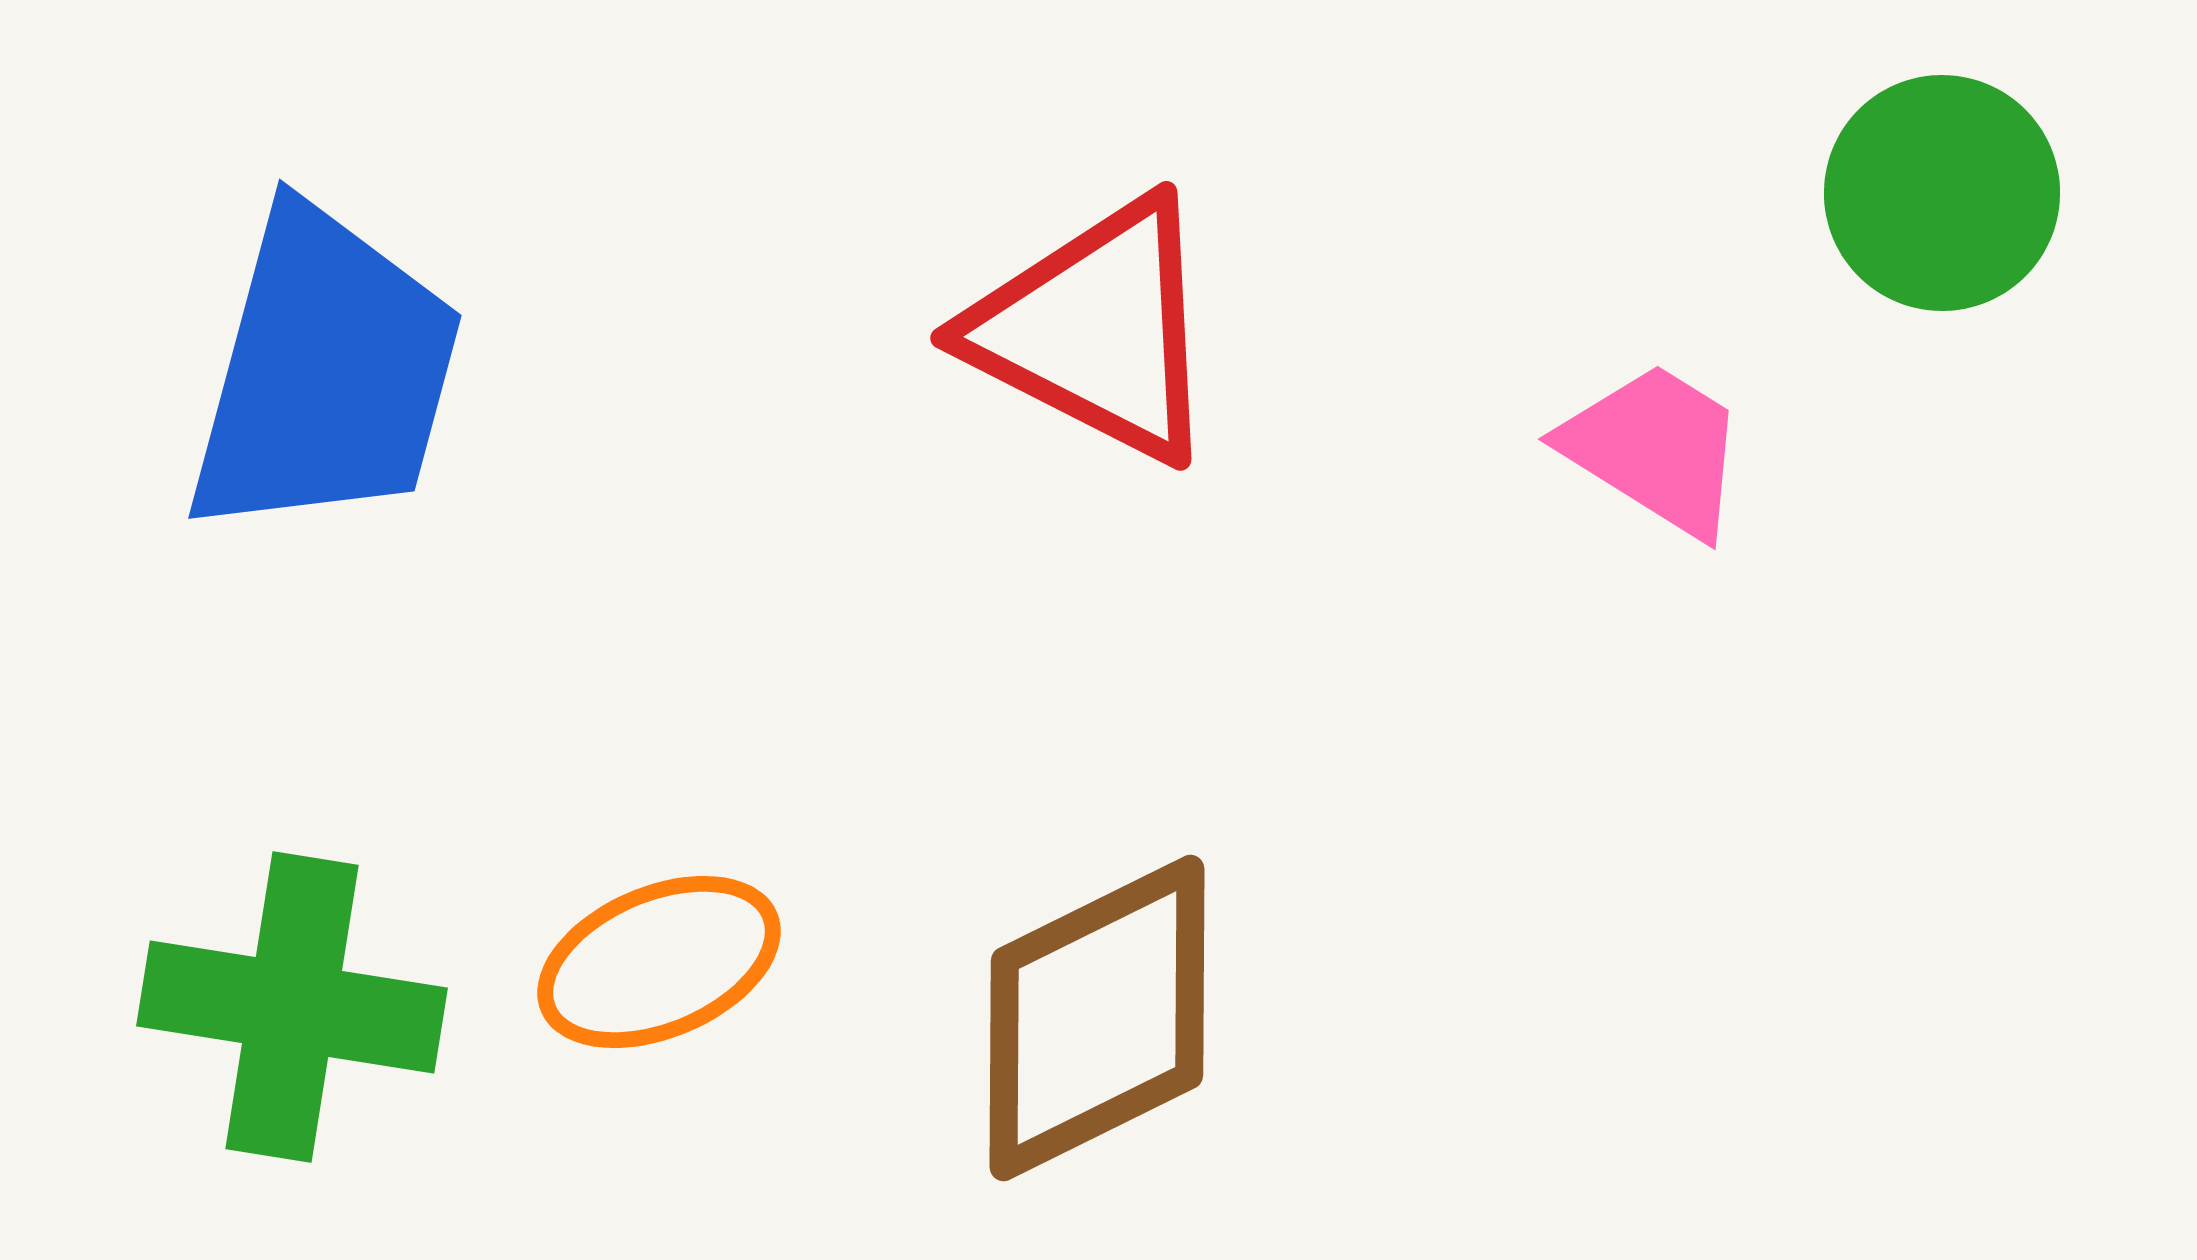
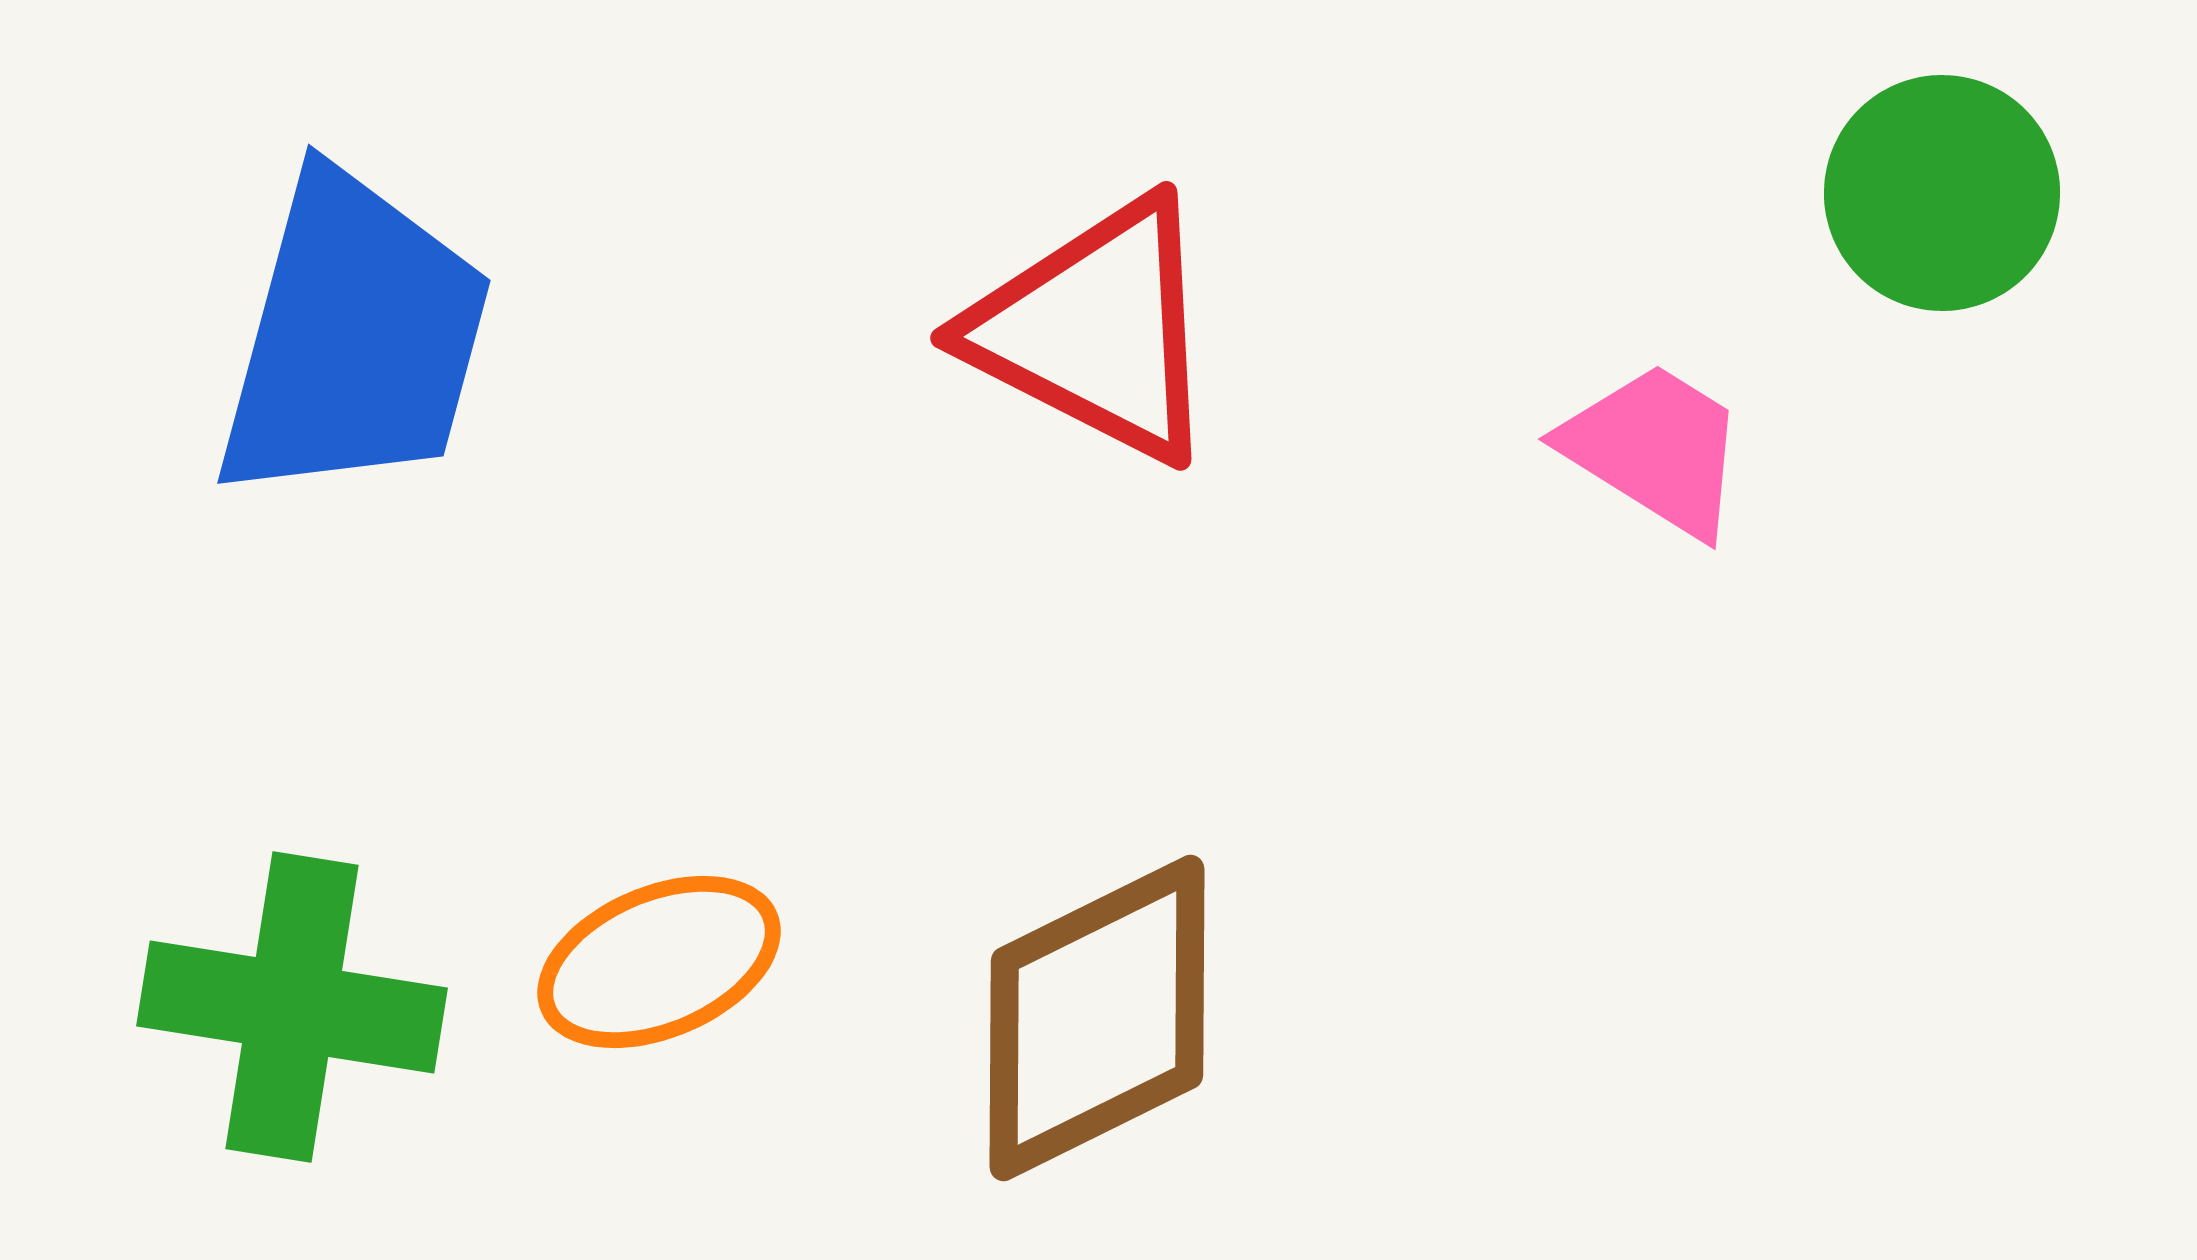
blue trapezoid: moved 29 px right, 35 px up
